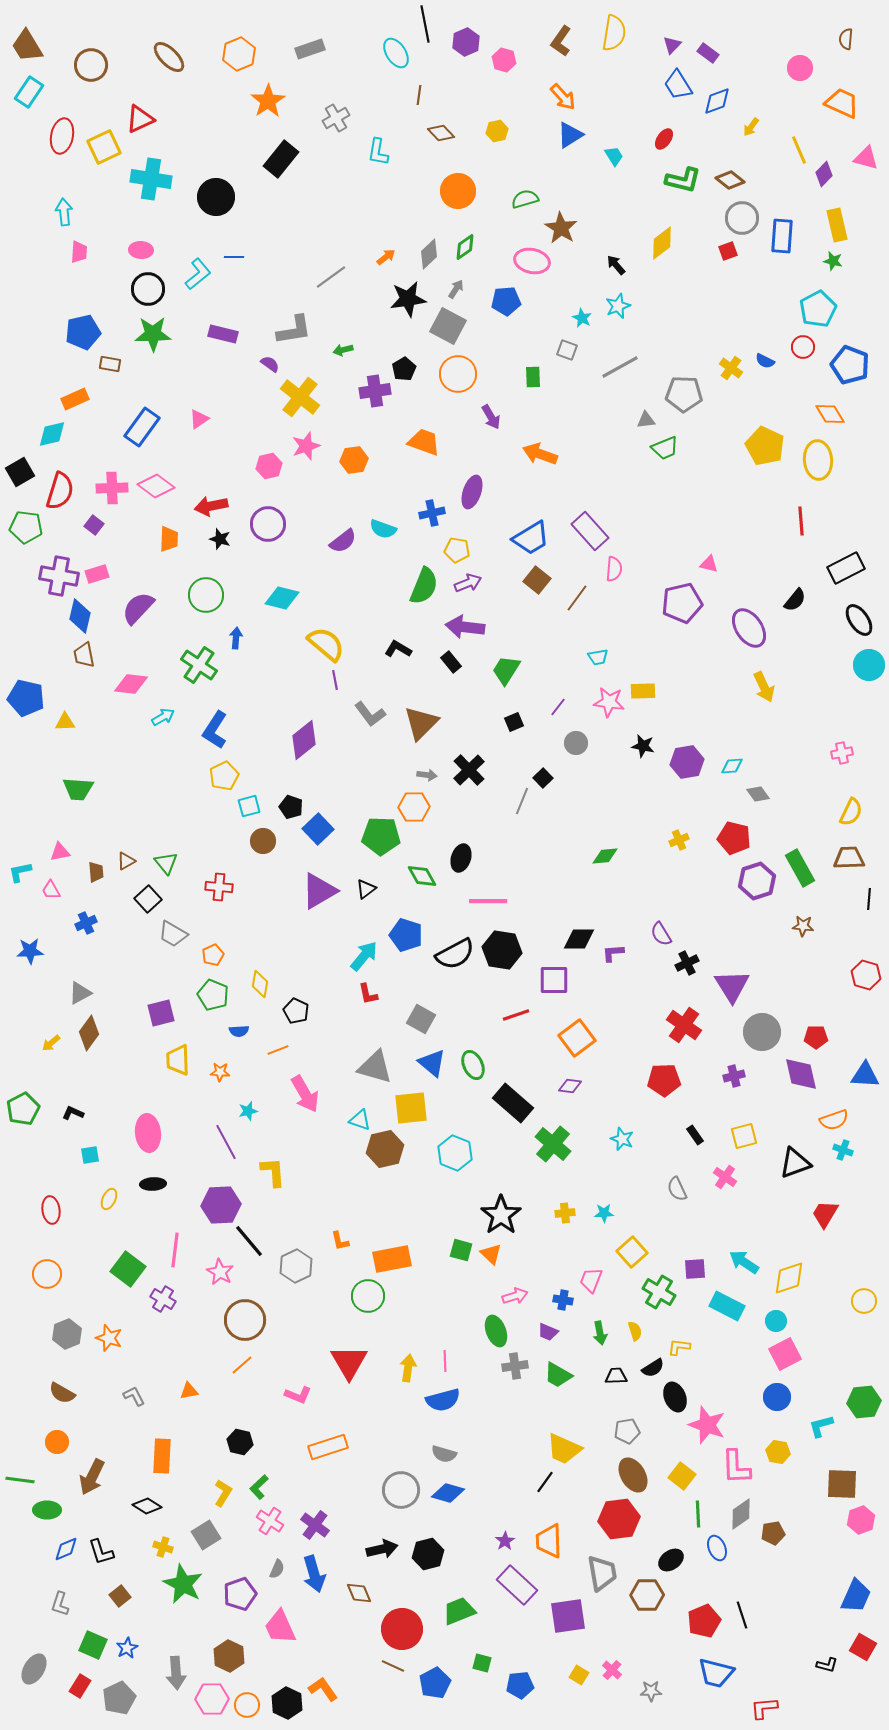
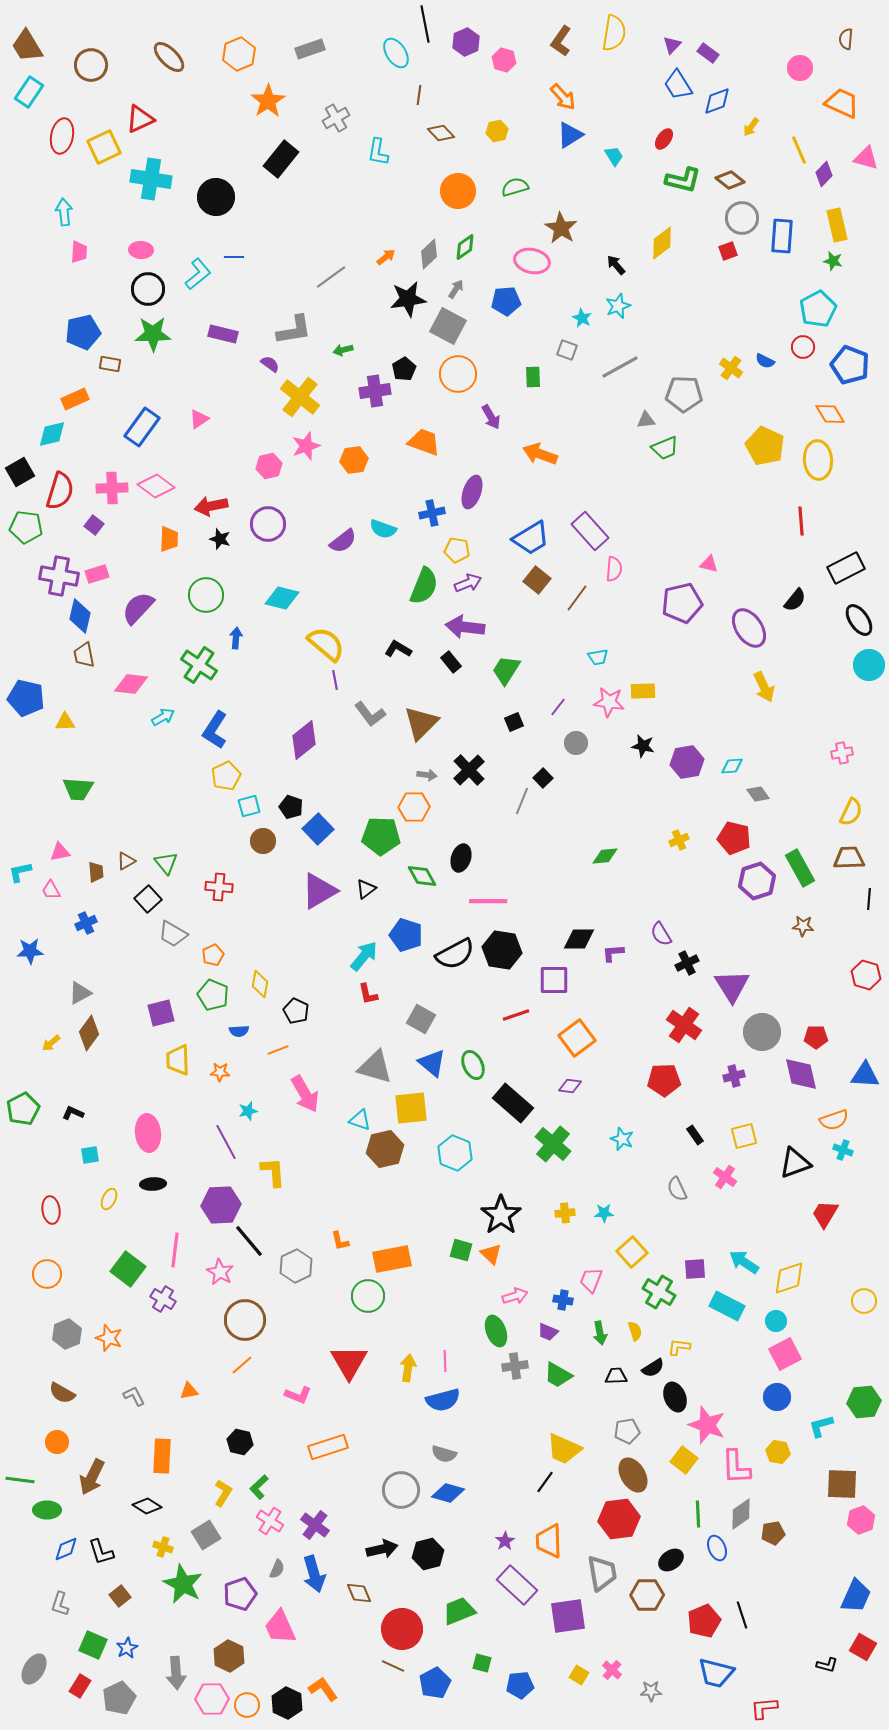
green semicircle at (525, 199): moved 10 px left, 12 px up
yellow pentagon at (224, 776): moved 2 px right
yellow square at (682, 1476): moved 2 px right, 16 px up
